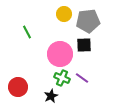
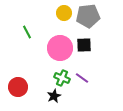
yellow circle: moved 1 px up
gray pentagon: moved 5 px up
pink circle: moved 6 px up
black star: moved 3 px right
